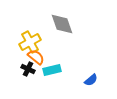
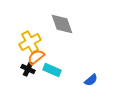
orange semicircle: rotated 78 degrees counterclockwise
cyan rectangle: rotated 36 degrees clockwise
